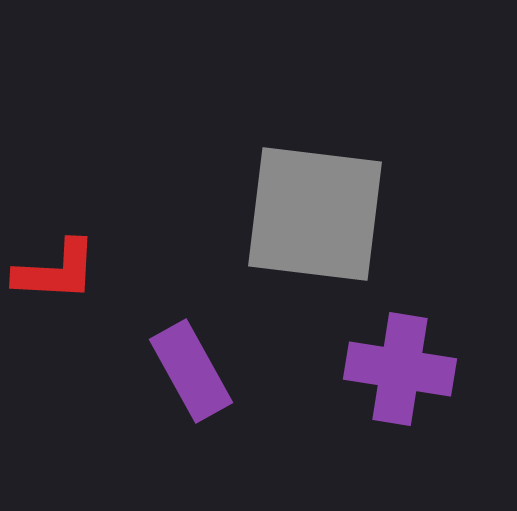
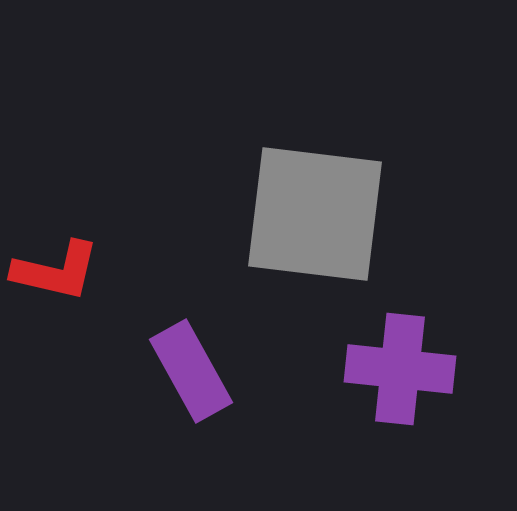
red L-shape: rotated 10 degrees clockwise
purple cross: rotated 3 degrees counterclockwise
